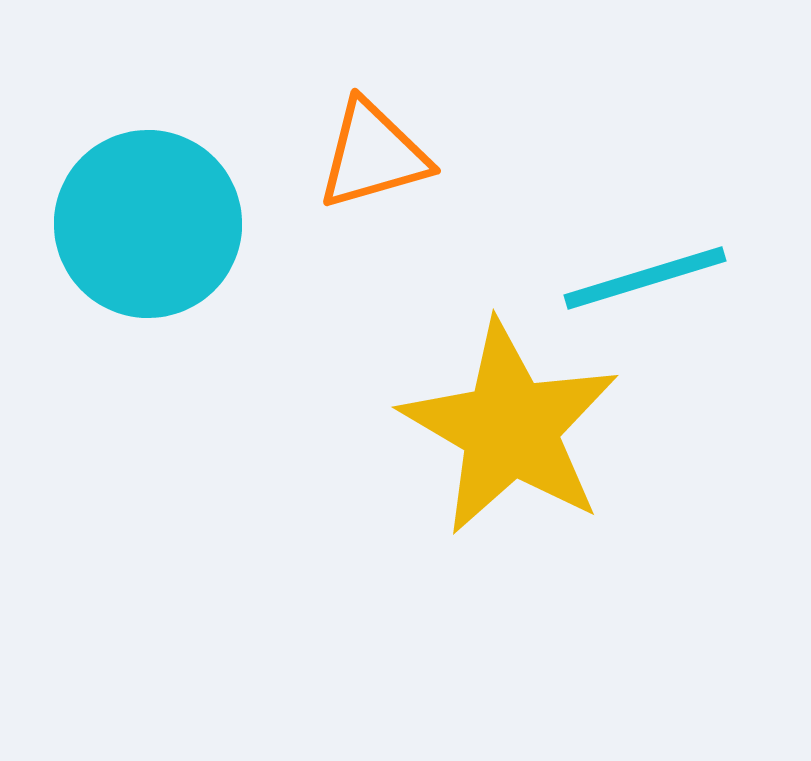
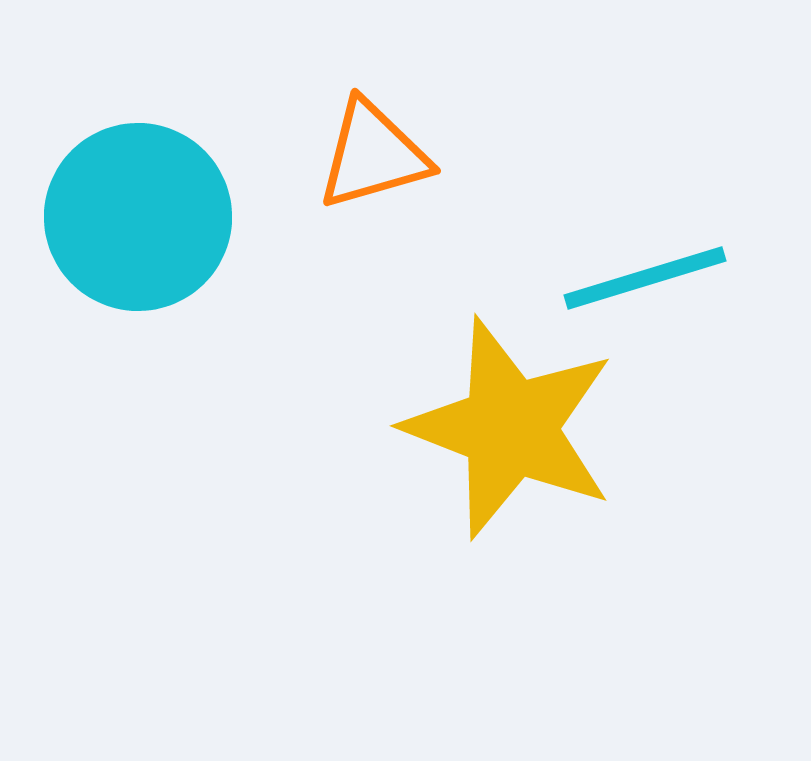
cyan circle: moved 10 px left, 7 px up
yellow star: rotated 9 degrees counterclockwise
